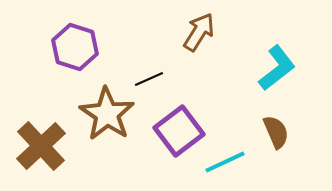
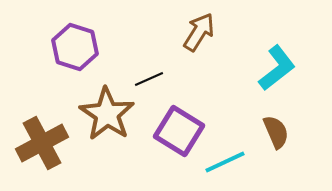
purple square: rotated 21 degrees counterclockwise
brown cross: moved 1 px right, 3 px up; rotated 15 degrees clockwise
